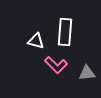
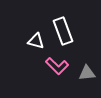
white rectangle: moved 2 px left, 1 px up; rotated 24 degrees counterclockwise
pink L-shape: moved 1 px right, 1 px down
